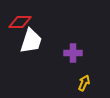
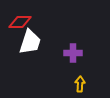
white trapezoid: moved 1 px left, 1 px down
yellow arrow: moved 4 px left, 1 px down; rotated 21 degrees counterclockwise
